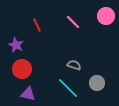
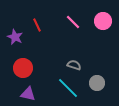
pink circle: moved 3 px left, 5 px down
purple star: moved 1 px left, 8 px up
red circle: moved 1 px right, 1 px up
